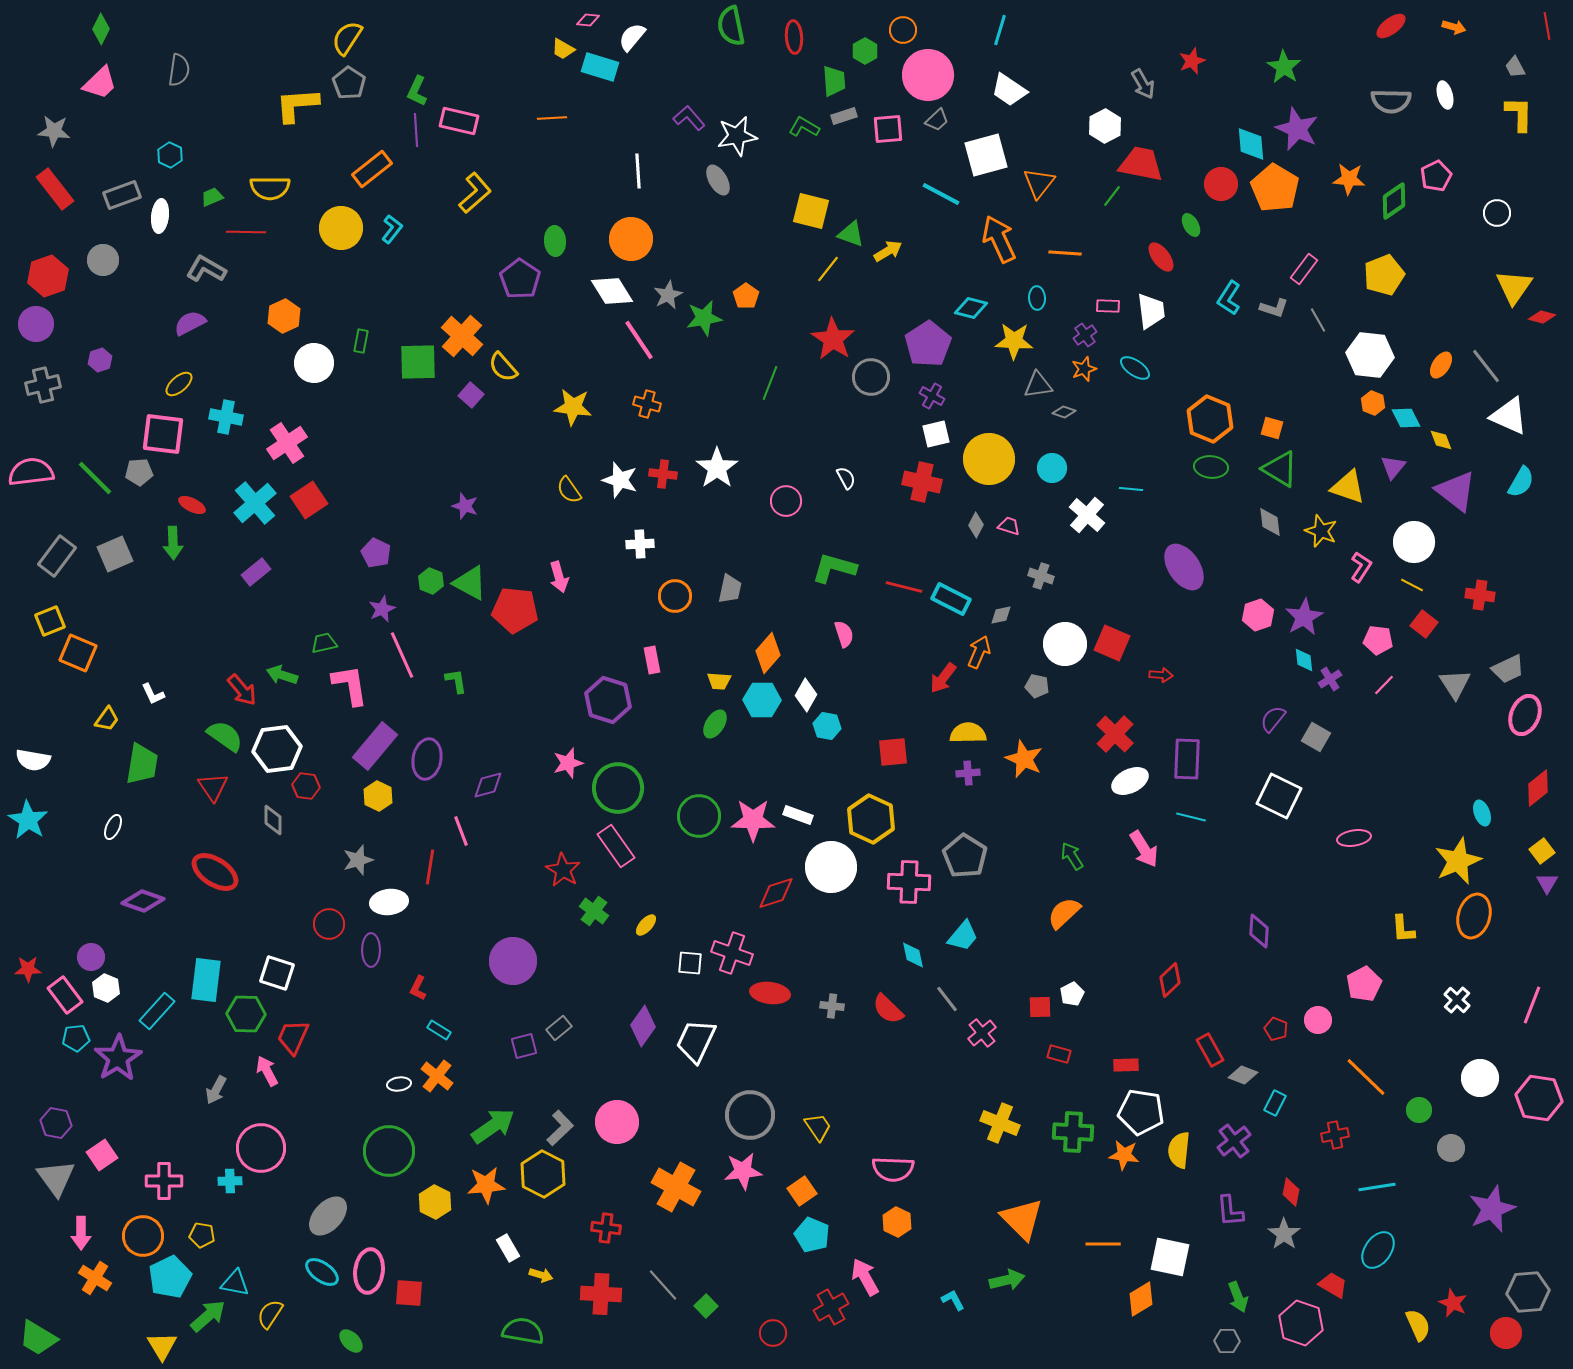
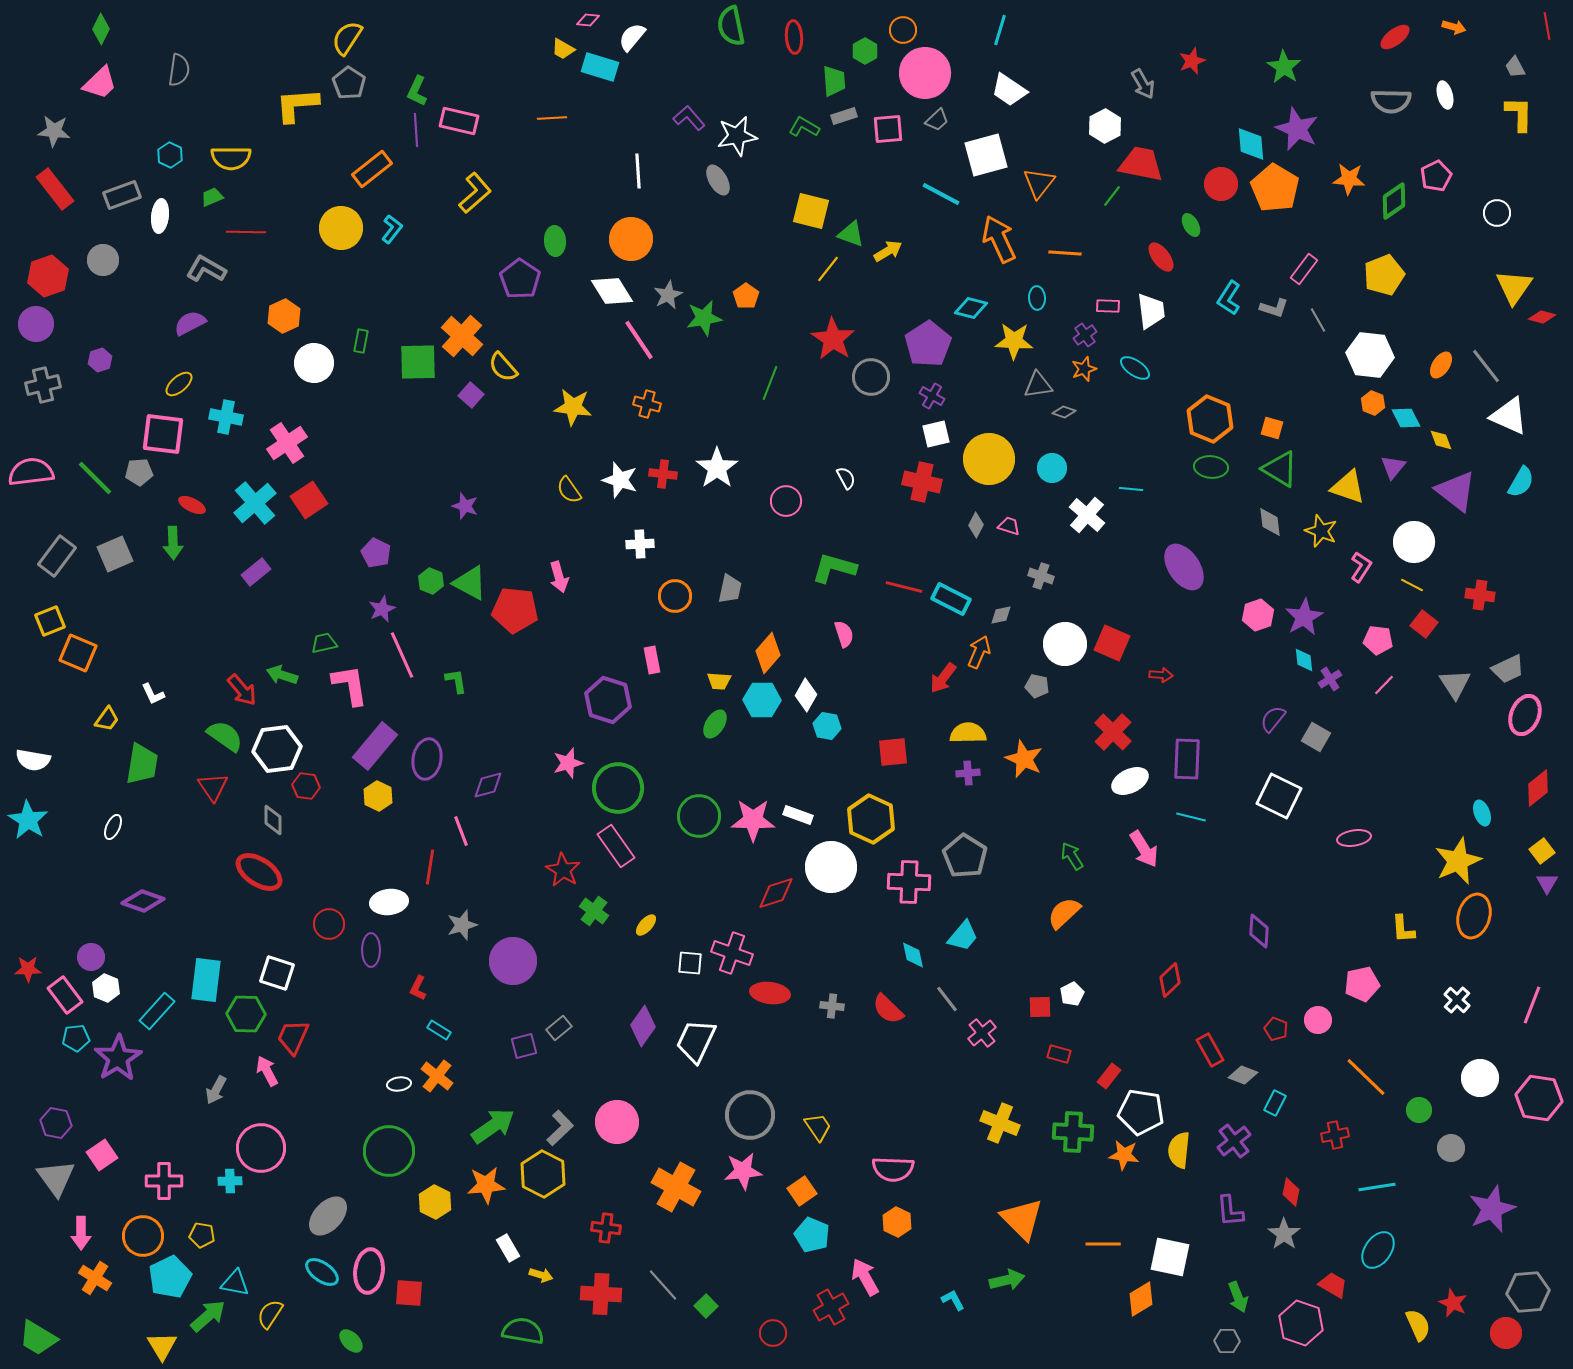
red ellipse at (1391, 26): moved 4 px right, 11 px down
pink circle at (928, 75): moved 3 px left, 2 px up
yellow semicircle at (270, 188): moved 39 px left, 30 px up
red cross at (1115, 734): moved 2 px left, 2 px up
gray star at (358, 860): moved 104 px right, 65 px down
red ellipse at (215, 872): moved 44 px right
pink pentagon at (1364, 984): moved 2 px left; rotated 16 degrees clockwise
red rectangle at (1126, 1065): moved 17 px left, 11 px down; rotated 50 degrees counterclockwise
